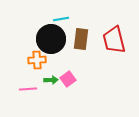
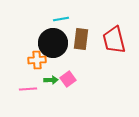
black circle: moved 2 px right, 4 px down
